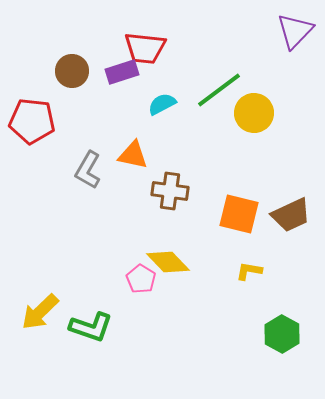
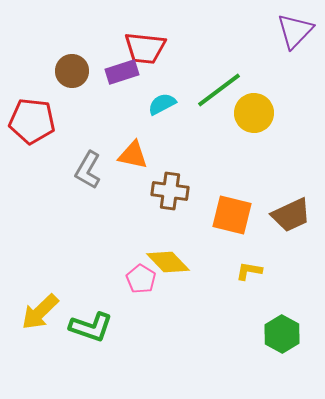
orange square: moved 7 px left, 1 px down
